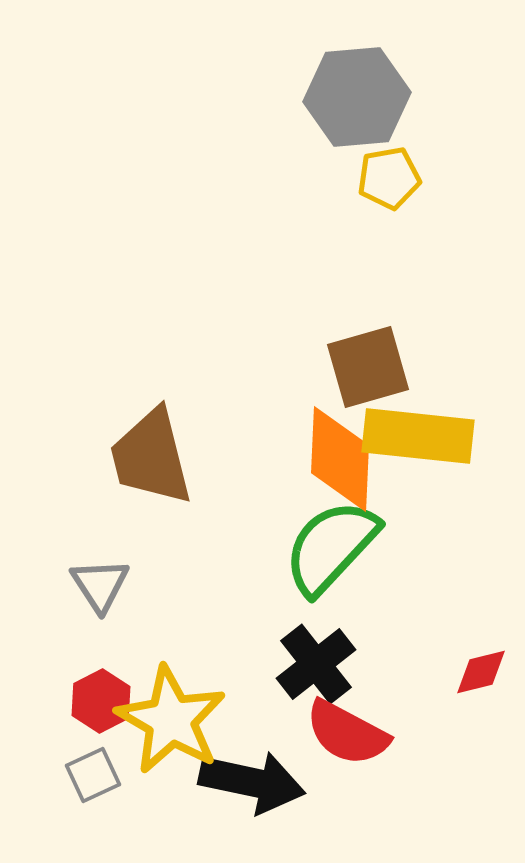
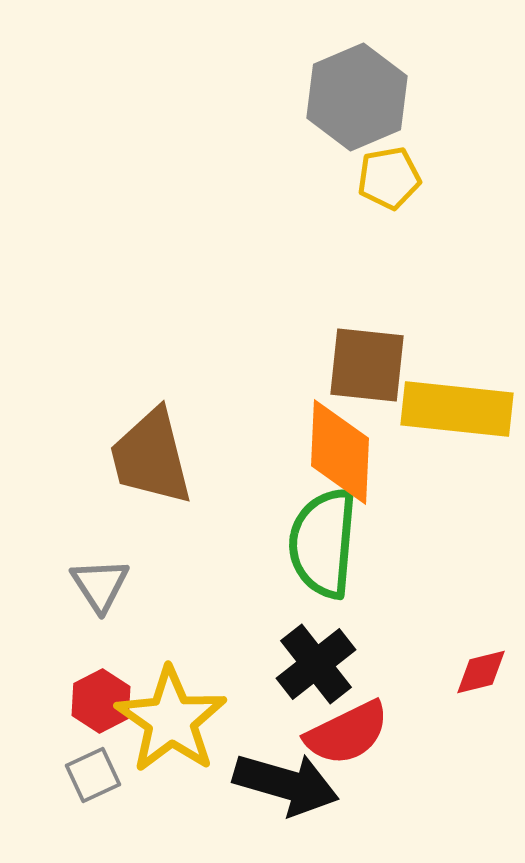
gray hexagon: rotated 18 degrees counterclockwise
brown square: moved 1 px left, 2 px up; rotated 22 degrees clockwise
yellow rectangle: moved 39 px right, 27 px up
orange diamond: moved 7 px up
green semicircle: moved 8 px left, 4 px up; rotated 38 degrees counterclockwise
yellow star: rotated 5 degrees clockwise
red semicircle: rotated 54 degrees counterclockwise
black arrow: moved 34 px right, 2 px down; rotated 4 degrees clockwise
